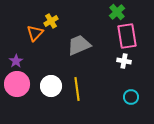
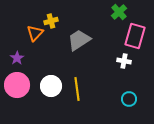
green cross: moved 2 px right
yellow cross: rotated 16 degrees clockwise
pink rectangle: moved 8 px right; rotated 25 degrees clockwise
gray trapezoid: moved 5 px up; rotated 10 degrees counterclockwise
purple star: moved 1 px right, 3 px up
pink circle: moved 1 px down
cyan circle: moved 2 px left, 2 px down
